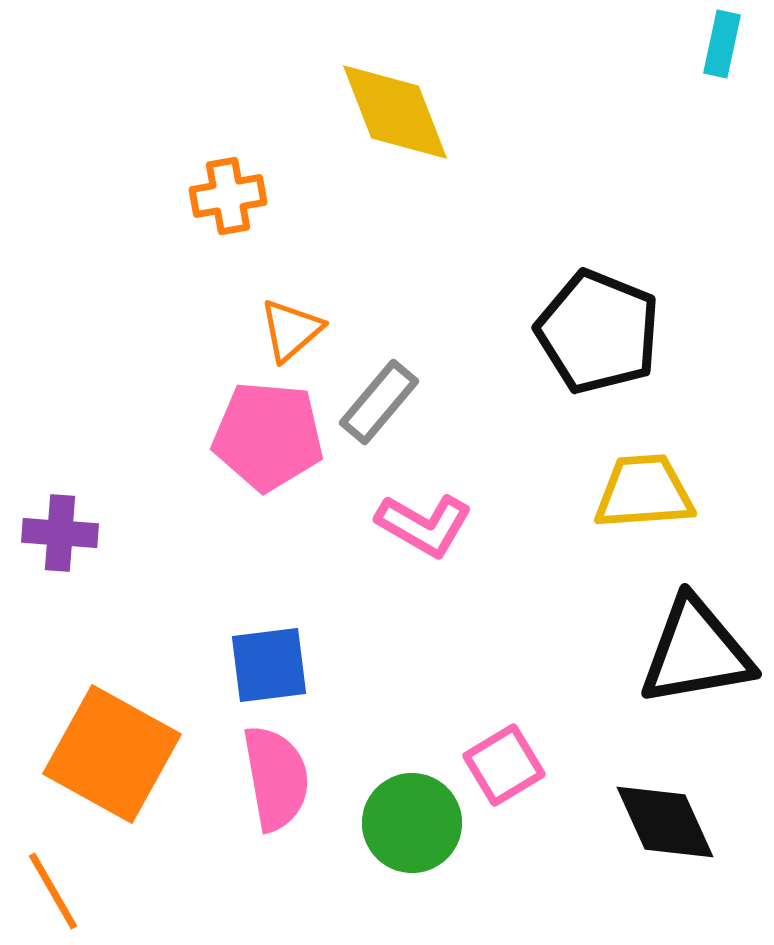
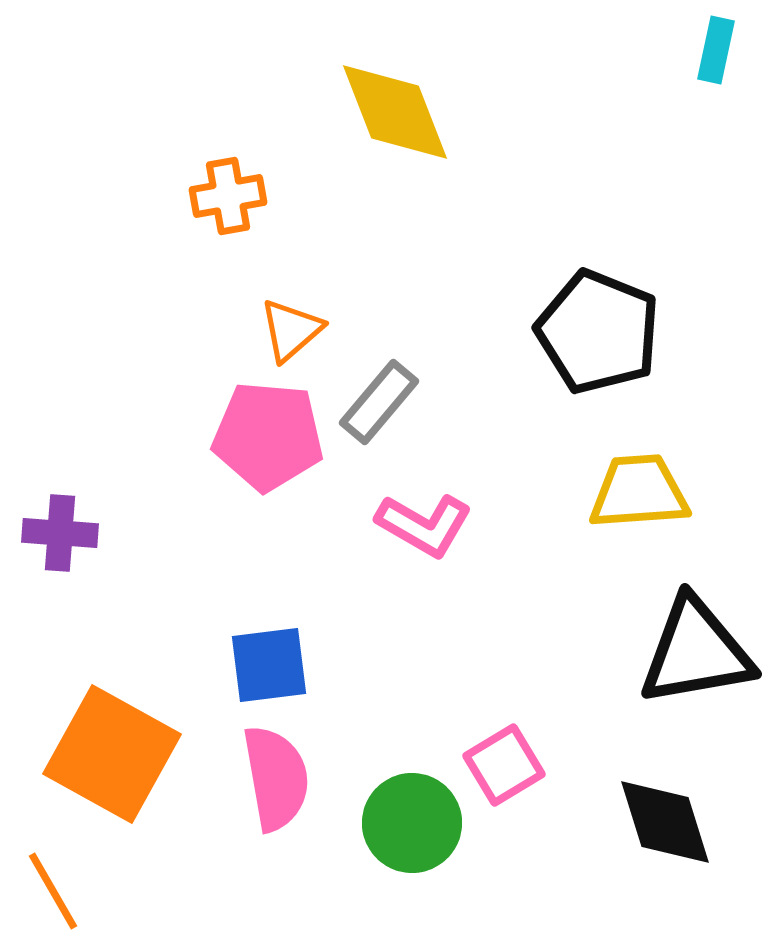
cyan rectangle: moved 6 px left, 6 px down
yellow trapezoid: moved 5 px left
black diamond: rotated 7 degrees clockwise
